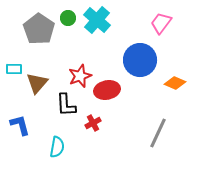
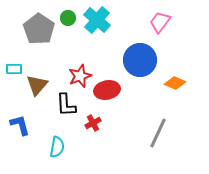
pink trapezoid: moved 1 px left, 1 px up
brown triangle: moved 2 px down
